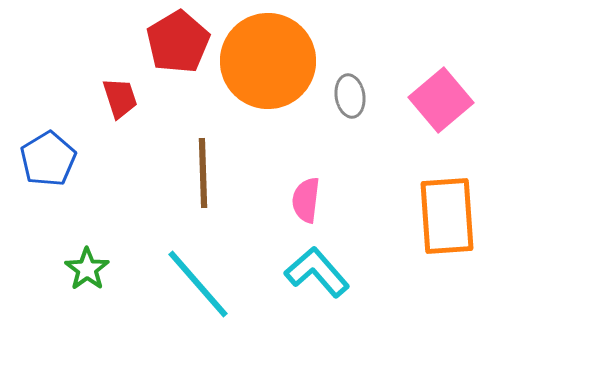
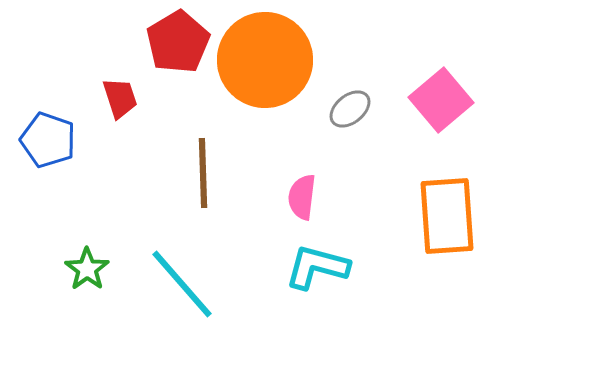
orange circle: moved 3 px left, 1 px up
gray ellipse: moved 13 px down; rotated 60 degrees clockwise
blue pentagon: moved 19 px up; rotated 22 degrees counterclockwise
pink semicircle: moved 4 px left, 3 px up
cyan L-shape: moved 5 px up; rotated 34 degrees counterclockwise
cyan line: moved 16 px left
